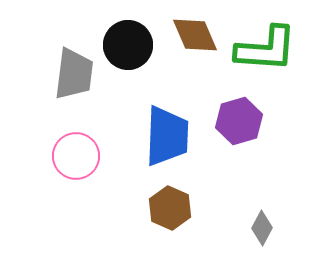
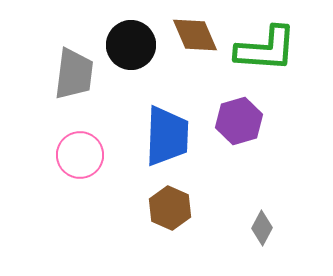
black circle: moved 3 px right
pink circle: moved 4 px right, 1 px up
